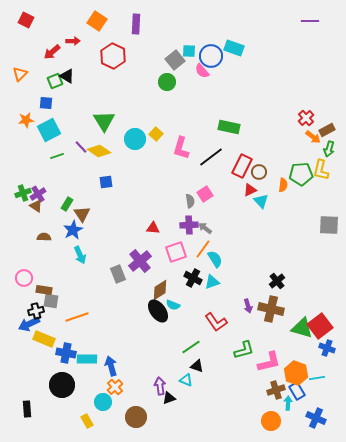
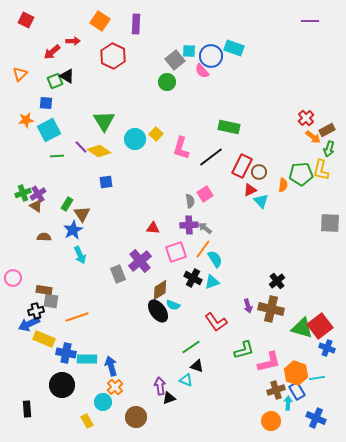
orange square at (97, 21): moved 3 px right
green line at (57, 156): rotated 16 degrees clockwise
gray square at (329, 225): moved 1 px right, 2 px up
pink circle at (24, 278): moved 11 px left
